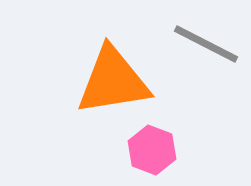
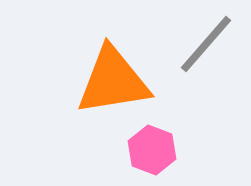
gray line: rotated 76 degrees counterclockwise
